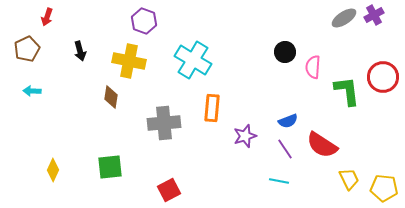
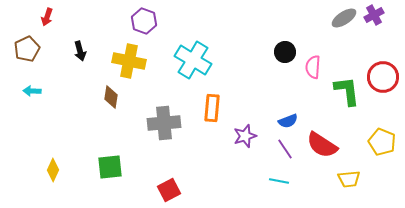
yellow trapezoid: rotated 110 degrees clockwise
yellow pentagon: moved 2 px left, 46 px up; rotated 16 degrees clockwise
